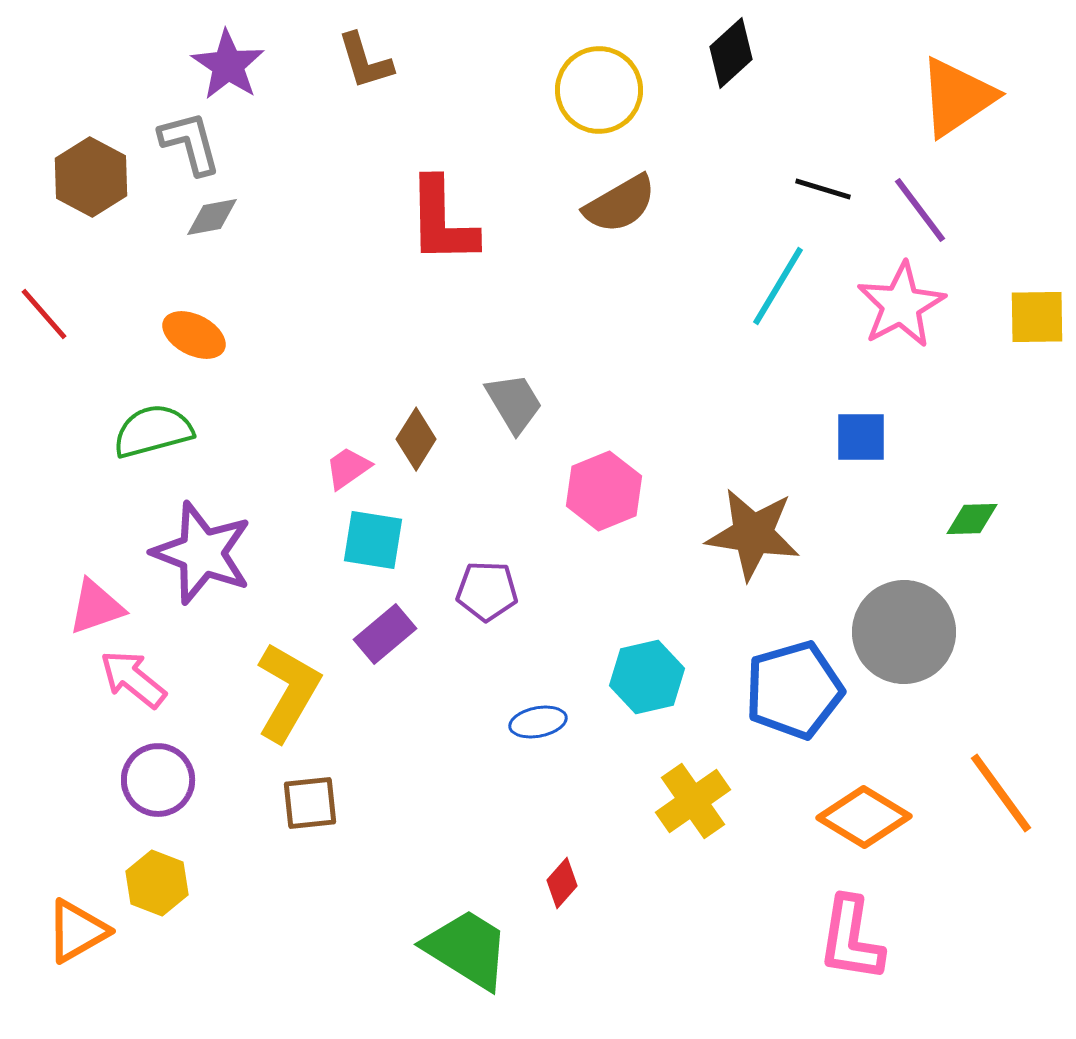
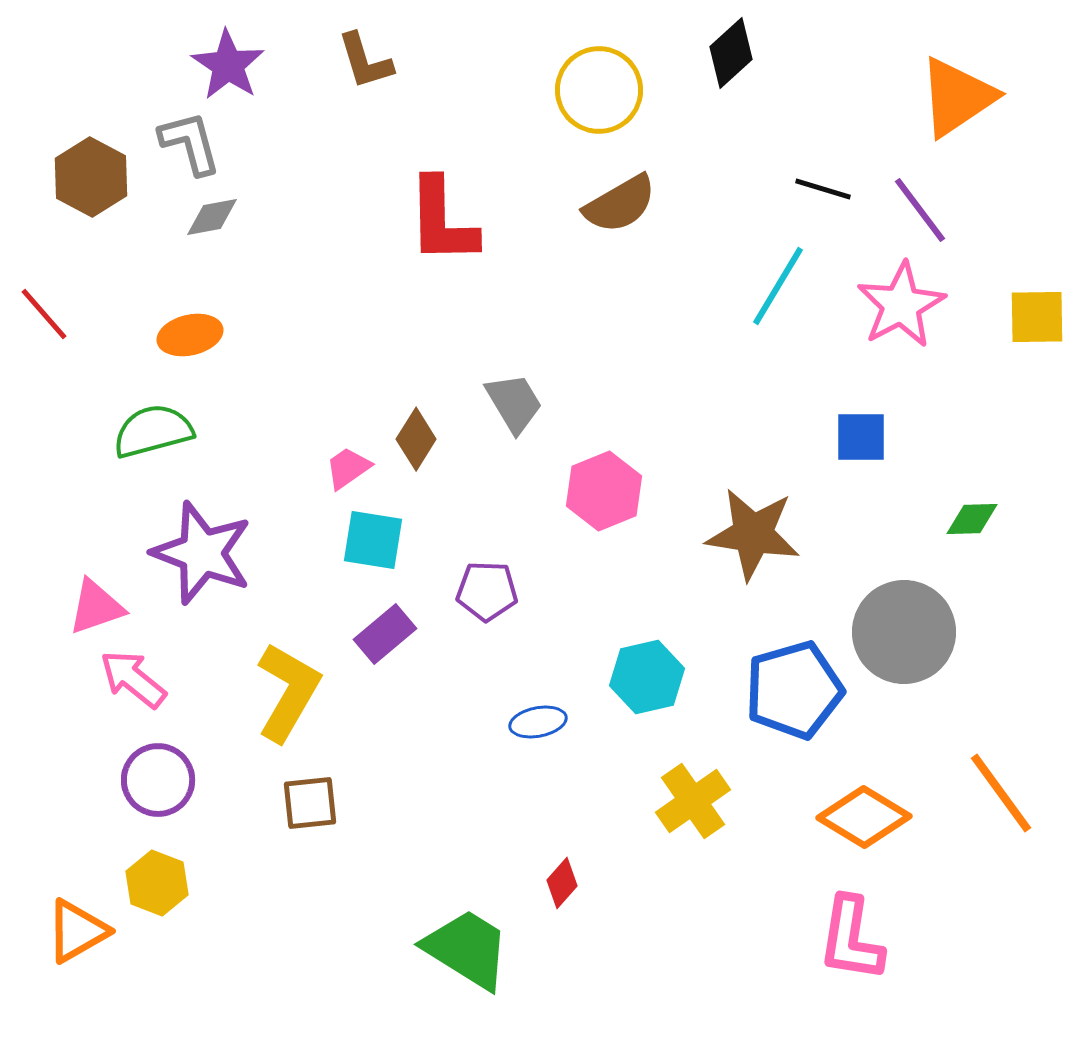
orange ellipse at (194, 335): moved 4 px left; rotated 40 degrees counterclockwise
